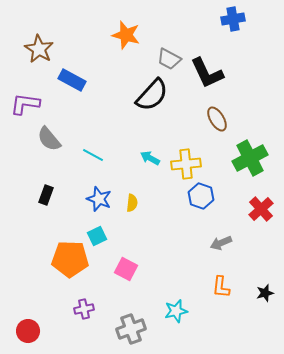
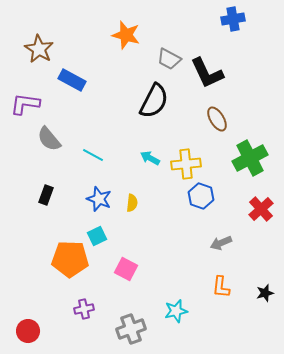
black semicircle: moved 2 px right, 6 px down; rotated 15 degrees counterclockwise
